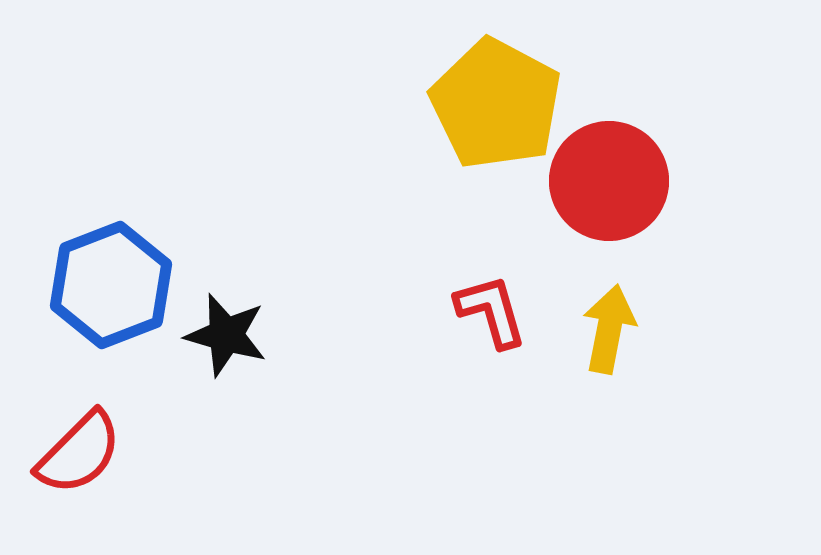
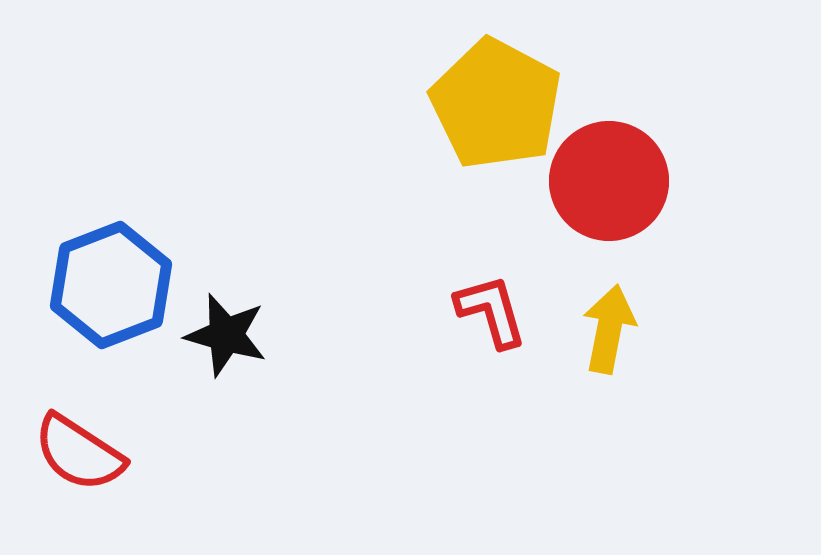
red semicircle: rotated 78 degrees clockwise
